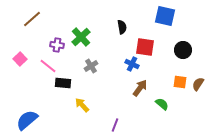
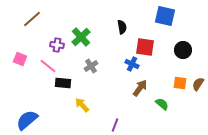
pink square: rotated 24 degrees counterclockwise
orange square: moved 1 px down
